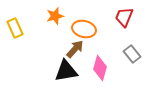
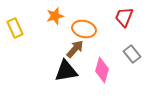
pink diamond: moved 2 px right, 2 px down
